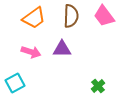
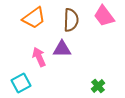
brown semicircle: moved 4 px down
pink arrow: moved 8 px right, 5 px down; rotated 132 degrees counterclockwise
cyan square: moved 6 px right
